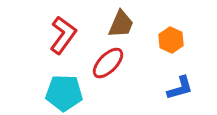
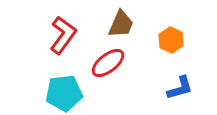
red ellipse: rotated 8 degrees clockwise
cyan pentagon: rotated 9 degrees counterclockwise
